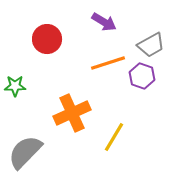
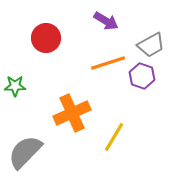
purple arrow: moved 2 px right, 1 px up
red circle: moved 1 px left, 1 px up
